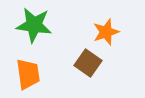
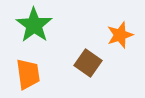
green star: rotated 27 degrees clockwise
orange star: moved 14 px right, 3 px down
